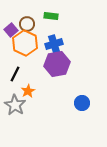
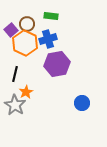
blue cross: moved 6 px left, 5 px up
black line: rotated 14 degrees counterclockwise
orange star: moved 2 px left, 1 px down
